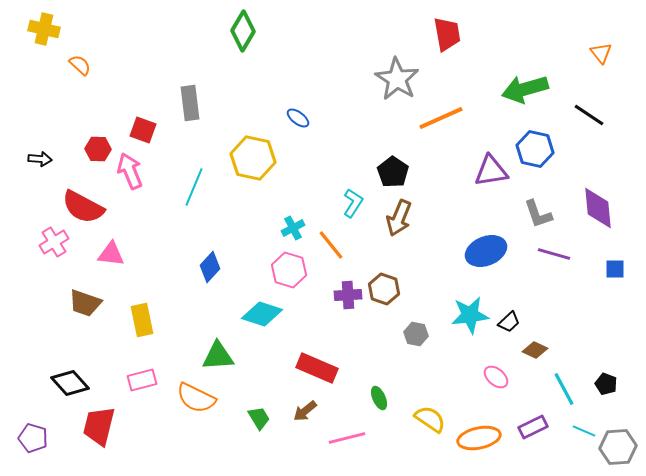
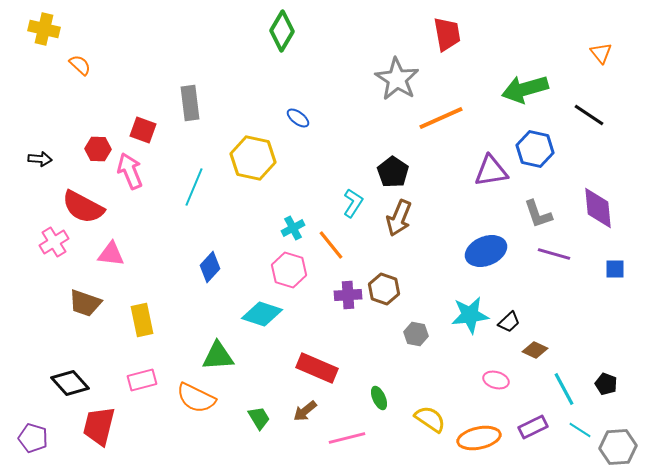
green diamond at (243, 31): moved 39 px right
pink ellipse at (496, 377): moved 3 px down; rotated 25 degrees counterclockwise
cyan line at (584, 431): moved 4 px left, 1 px up; rotated 10 degrees clockwise
